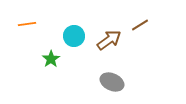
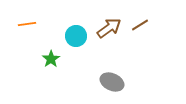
cyan circle: moved 2 px right
brown arrow: moved 12 px up
